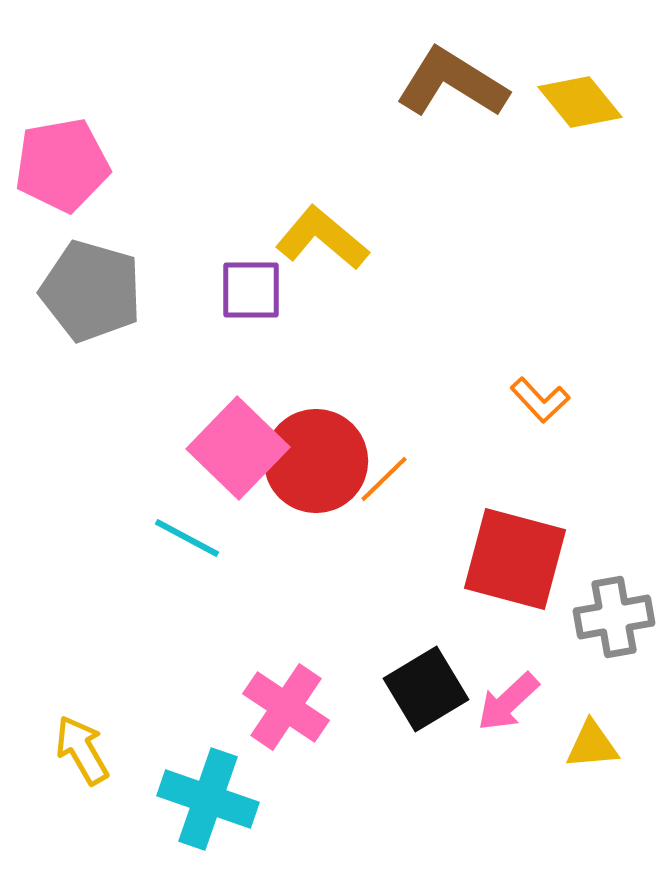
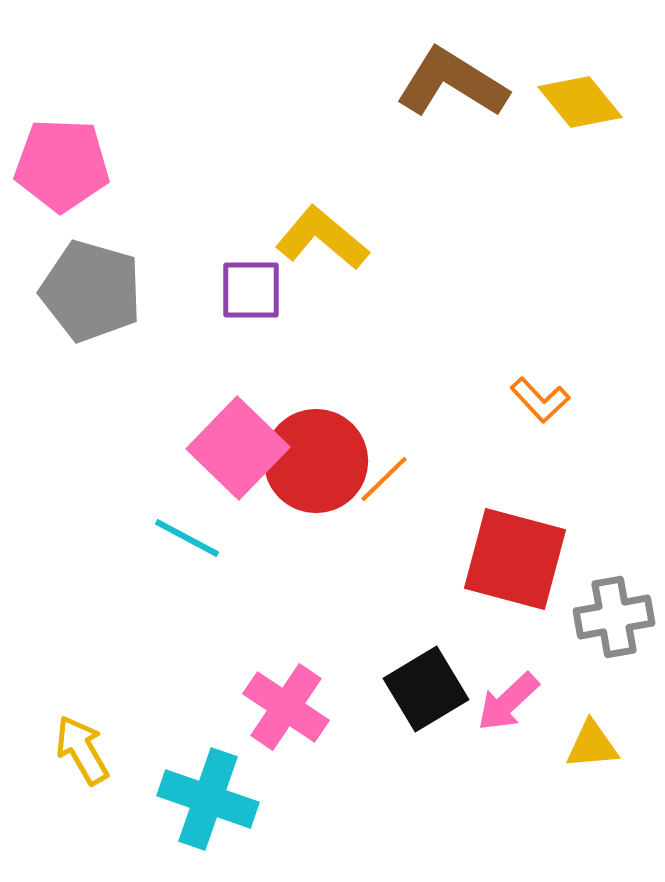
pink pentagon: rotated 12 degrees clockwise
